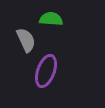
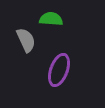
purple ellipse: moved 13 px right, 1 px up
